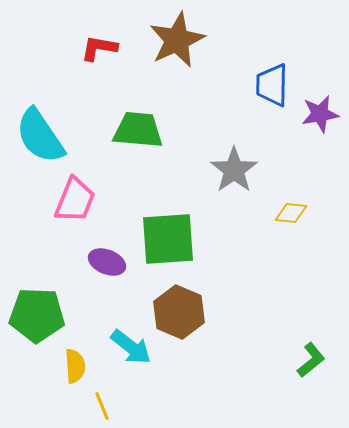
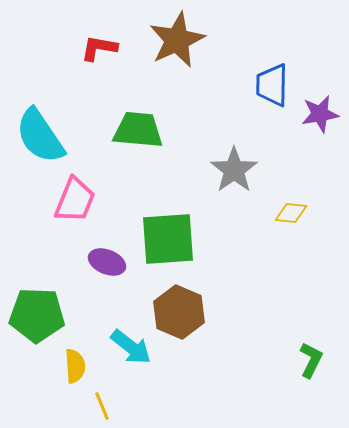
green L-shape: rotated 24 degrees counterclockwise
